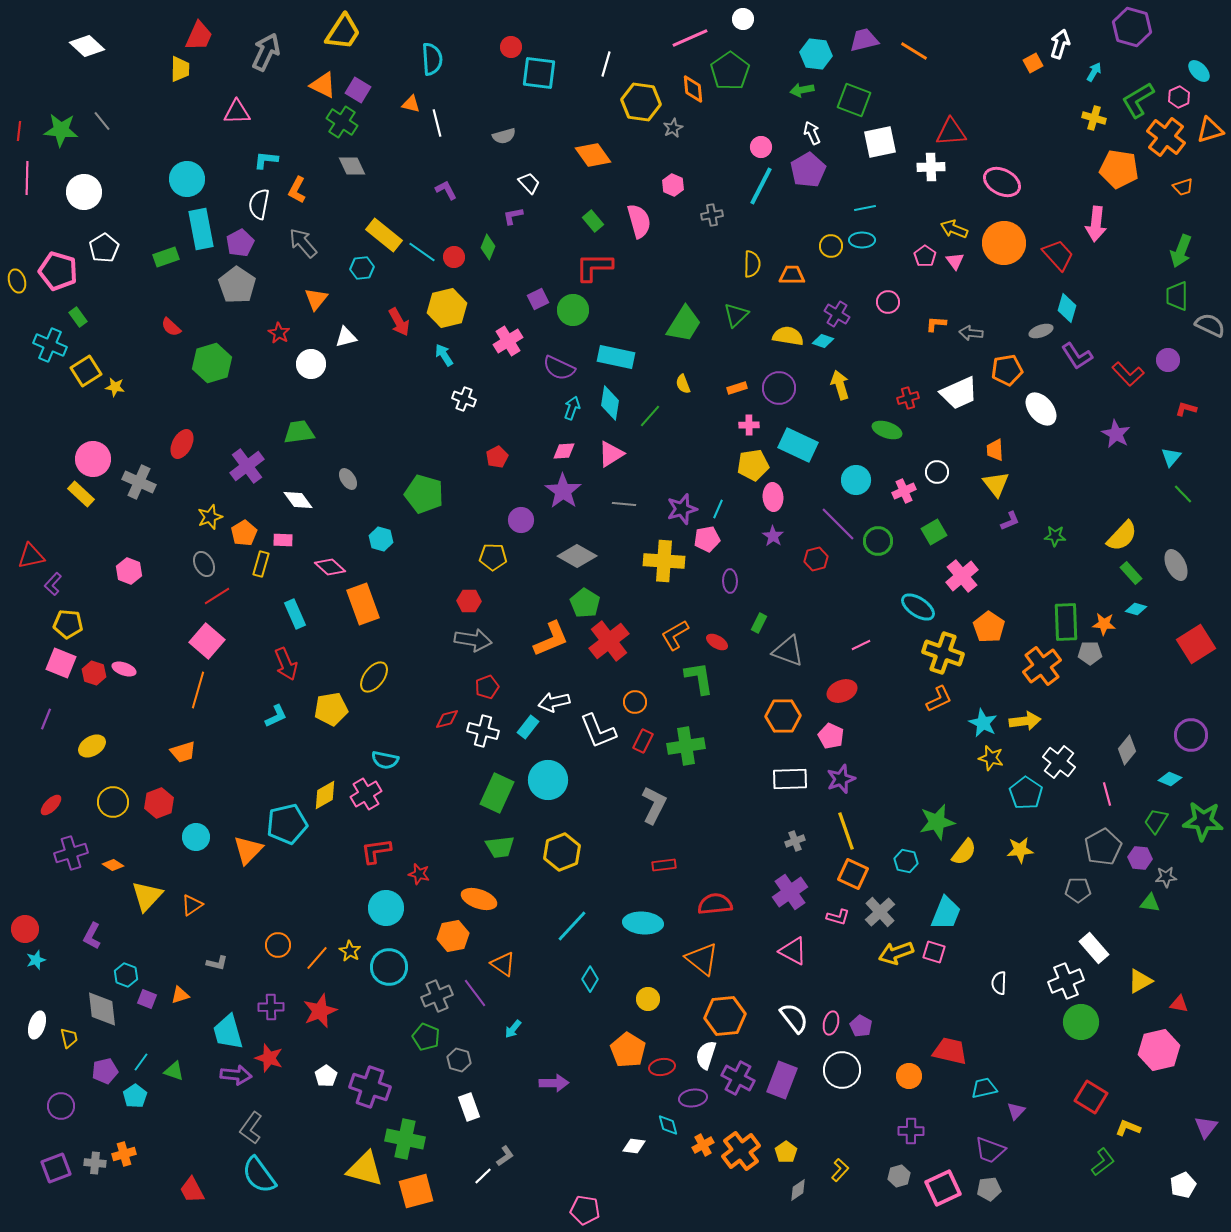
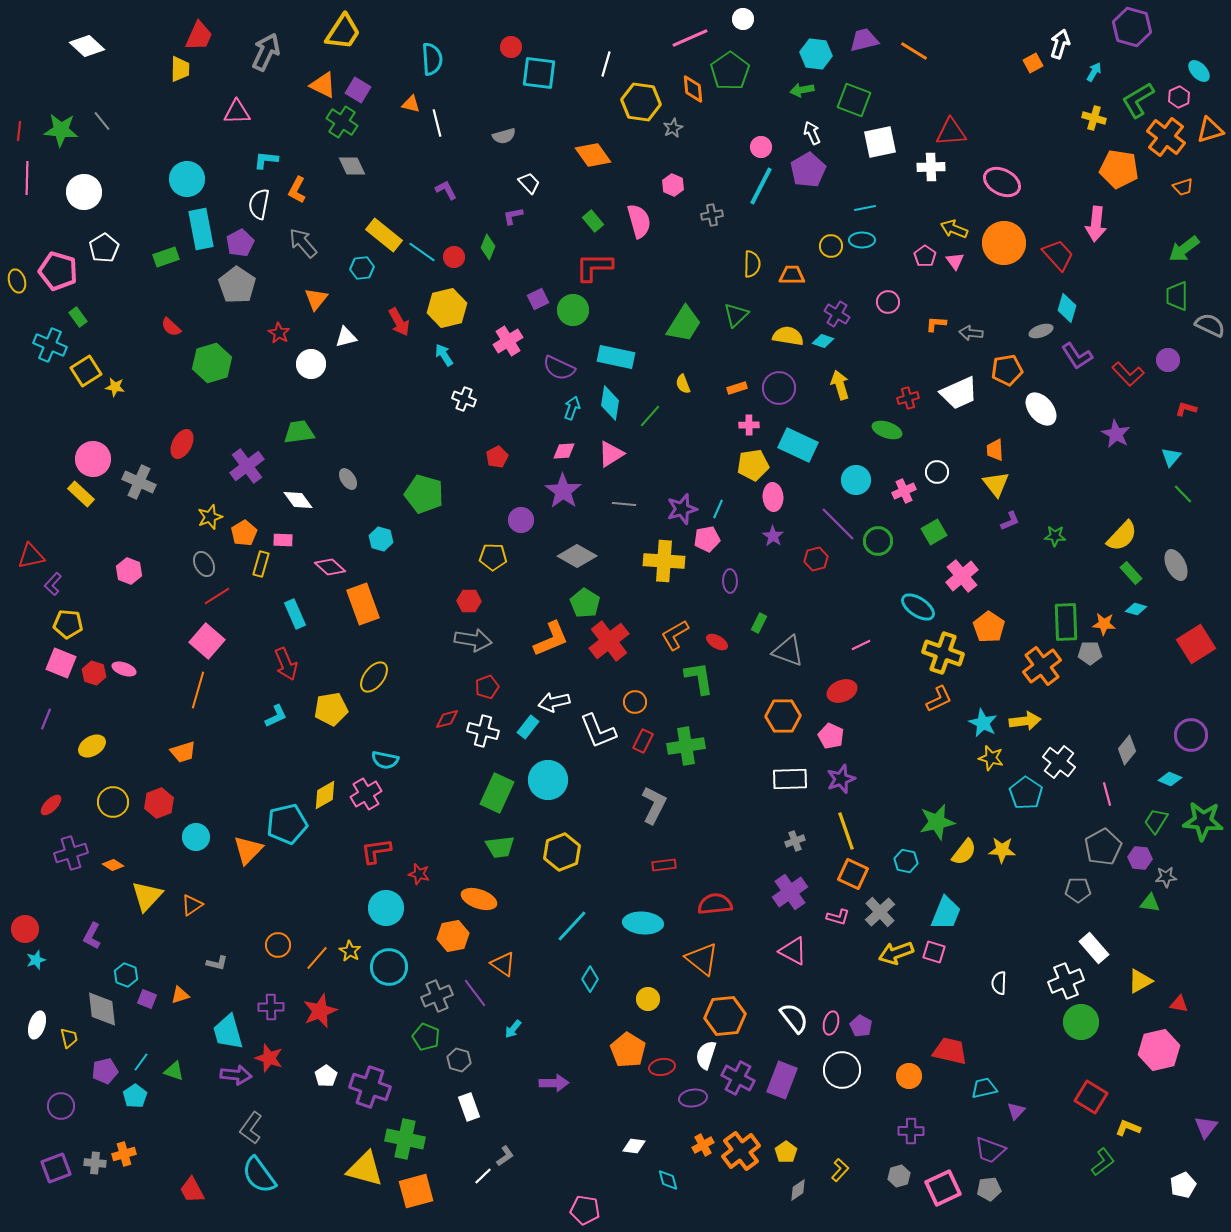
green arrow at (1181, 251): moved 3 px right, 2 px up; rotated 32 degrees clockwise
yellow star at (1020, 850): moved 18 px left; rotated 8 degrees clockwise
cyan diamond at (668, 1125): moved 55 px down
